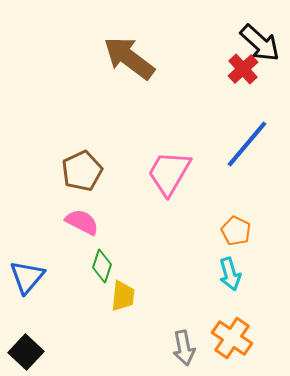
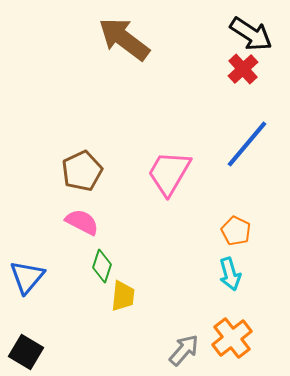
black arrow: moved 9 px left, 9 px up; rotated 9 degrees counterclockwise
brown arrow: moved 5 px left, 19 px up
orange cross: rotated 18 degrees clockwise
gray arrow: moved 2 px down; rotated 128 degrees counterclockwise
black square: rotated 12 degrees counterclockwise
